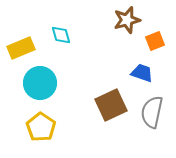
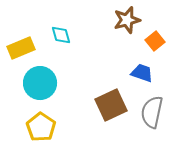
orange square: rotated 18 degrees counterclockwise
